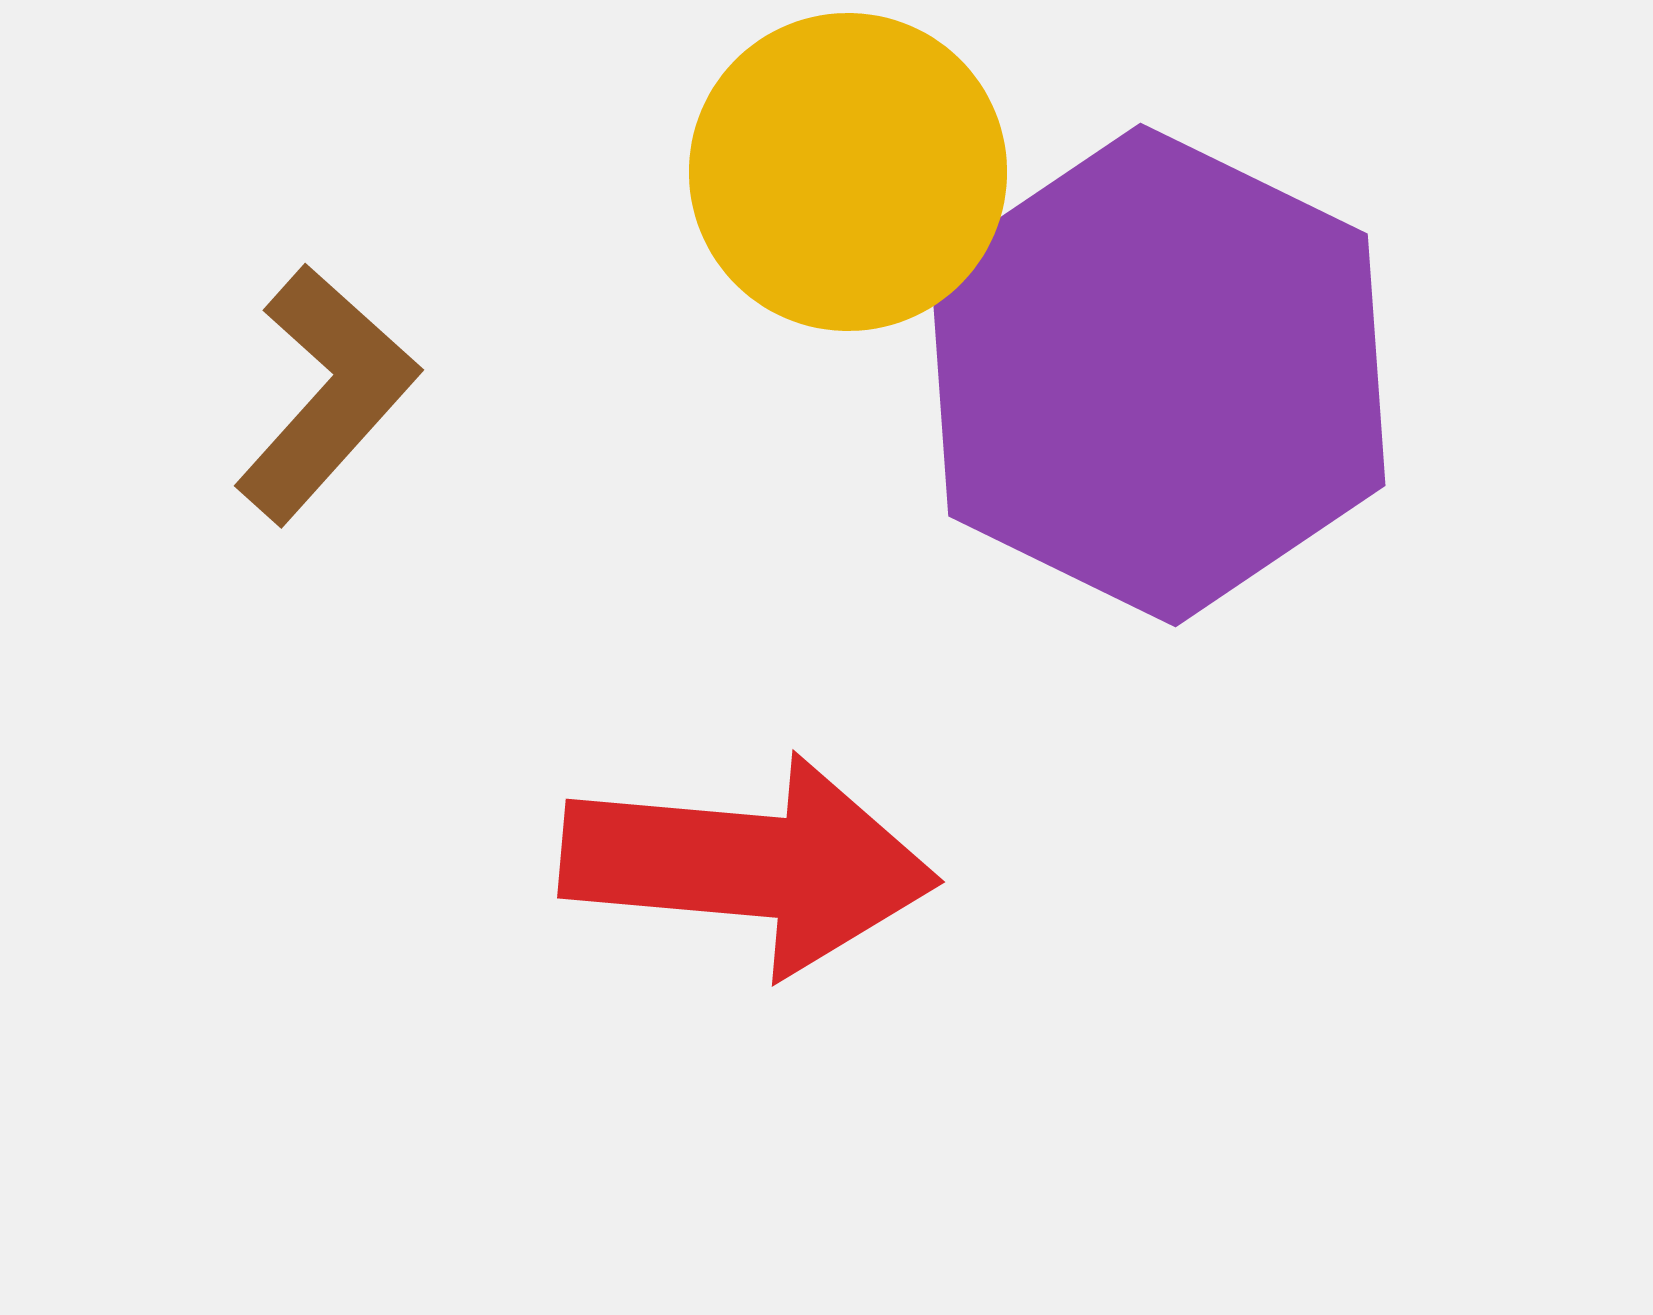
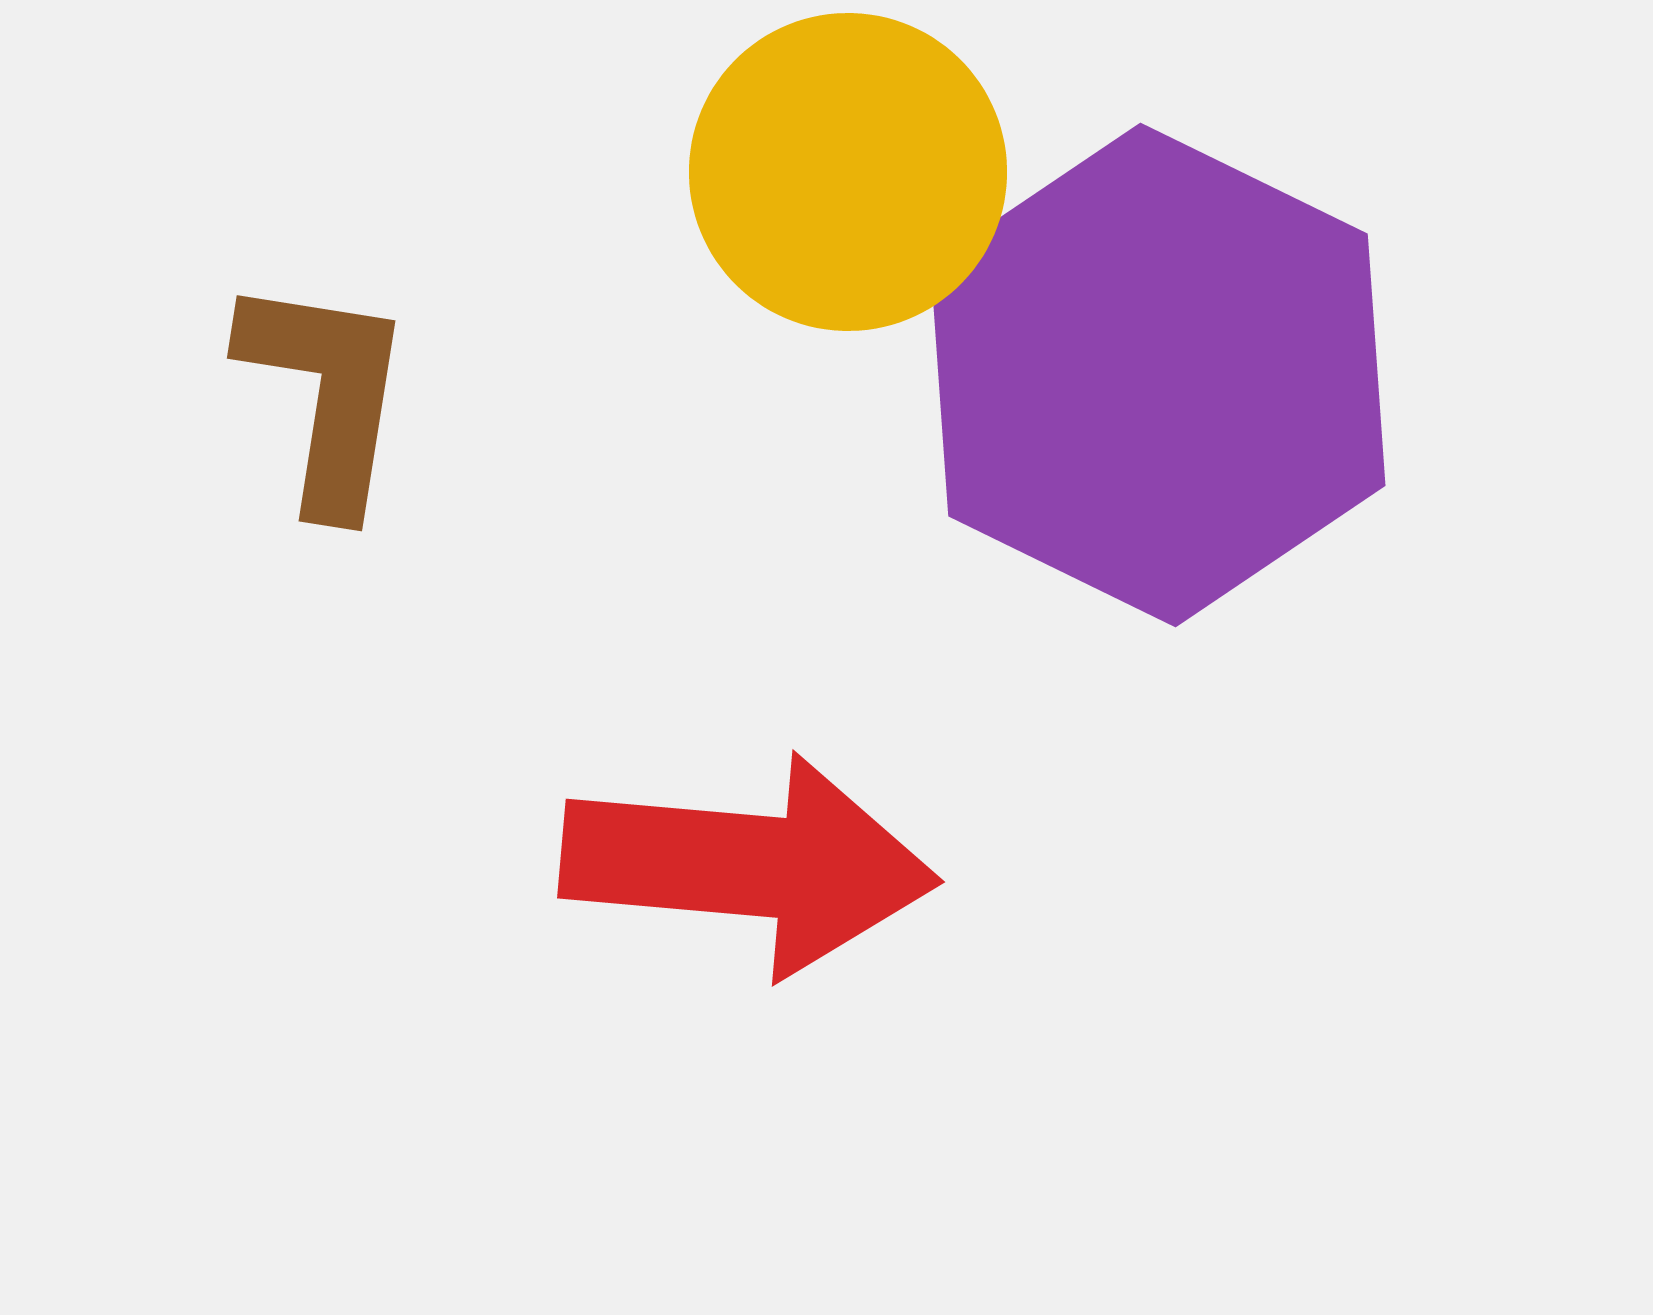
brown L-shape: rotated 33 degrees counterclockwise
